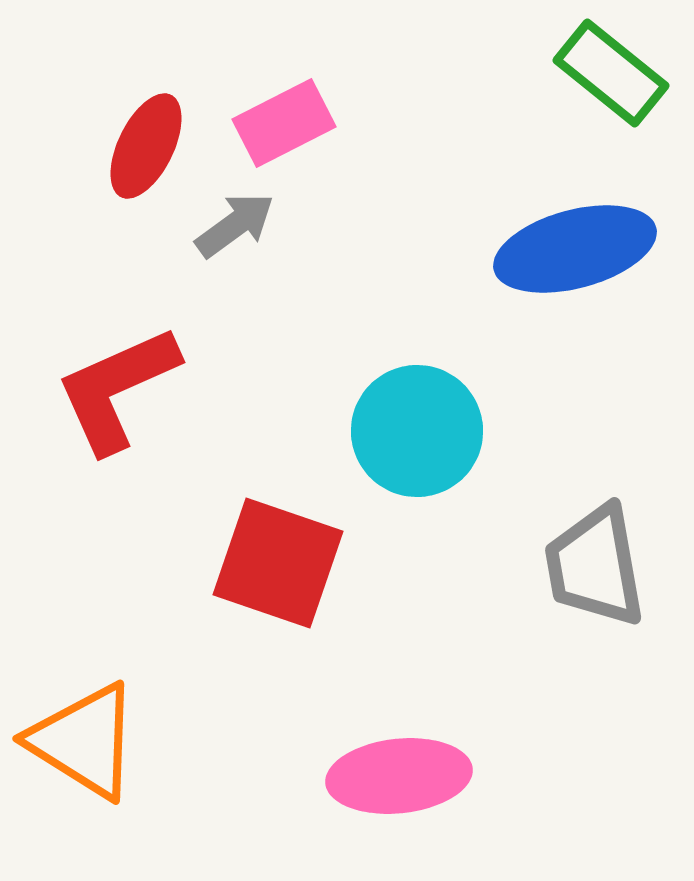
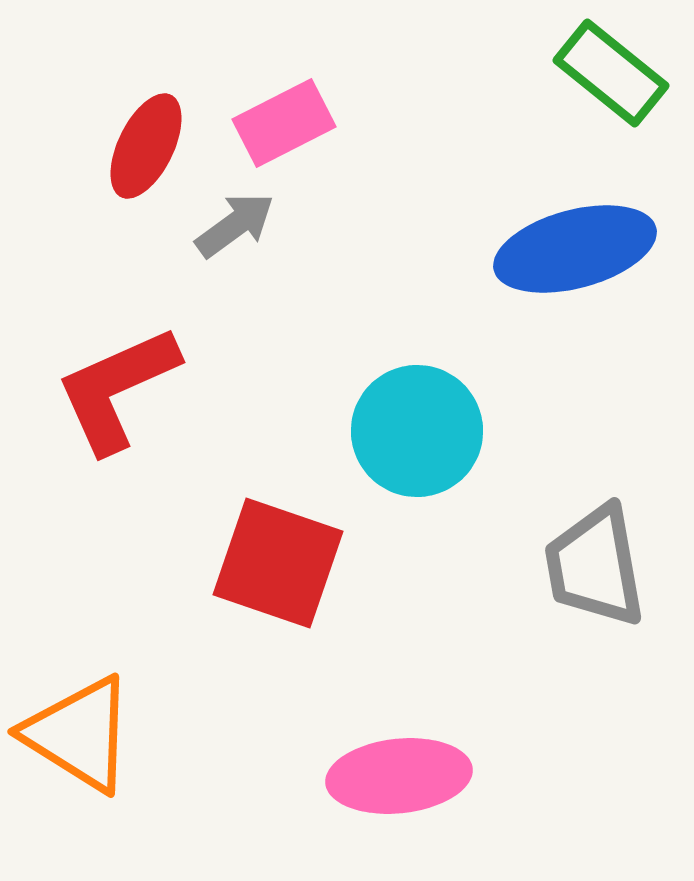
orange triangle: moved 5 px left, 7 px up
